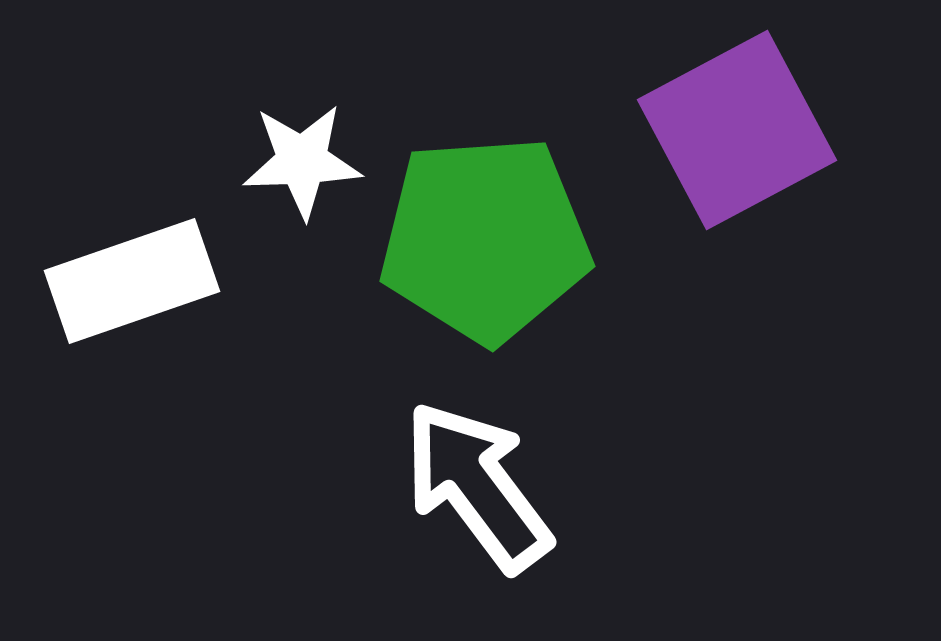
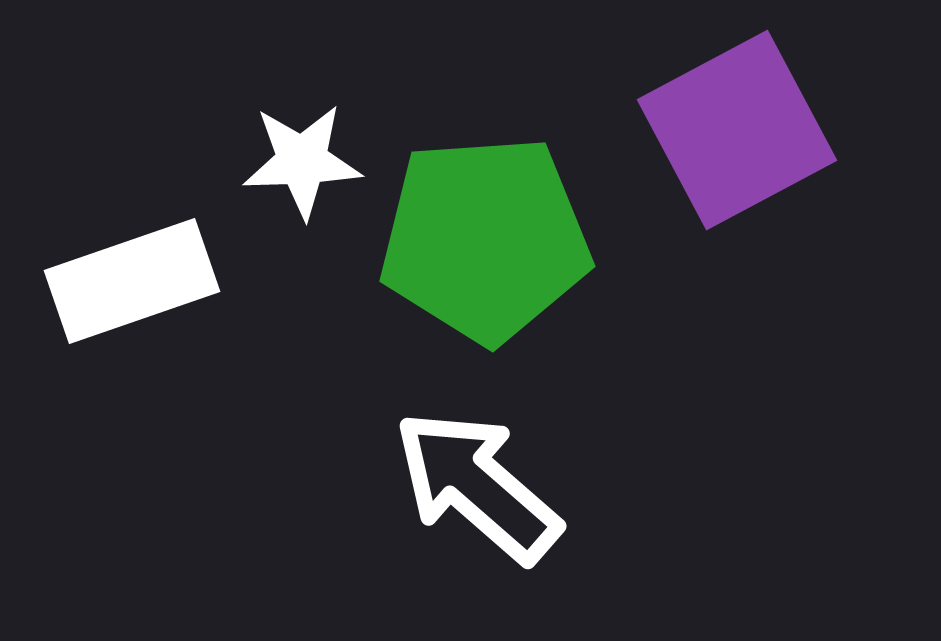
white arrow: rotated 12 degrees counterclockwise
